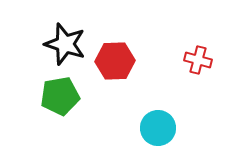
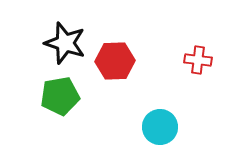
black star: moved 1 px up
red cross: rotated 8 degrees counterclockwise
cyan circle: moved 2 px right, 1 px up
